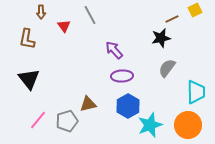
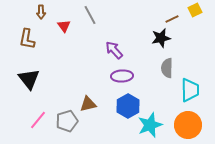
gray semicircle: rotated 36 degrees counterclockwise
cyan trapezoid: moved 6 px left, 2 px up
